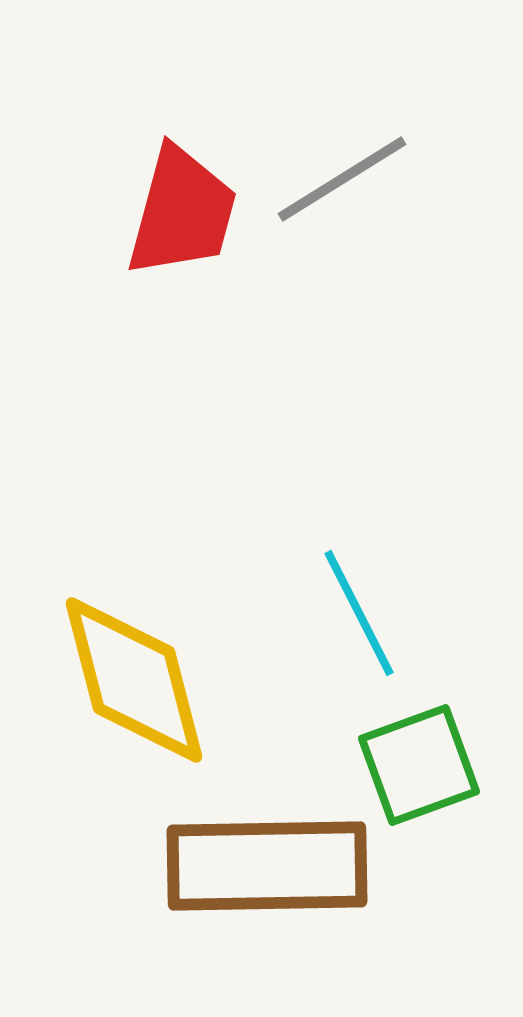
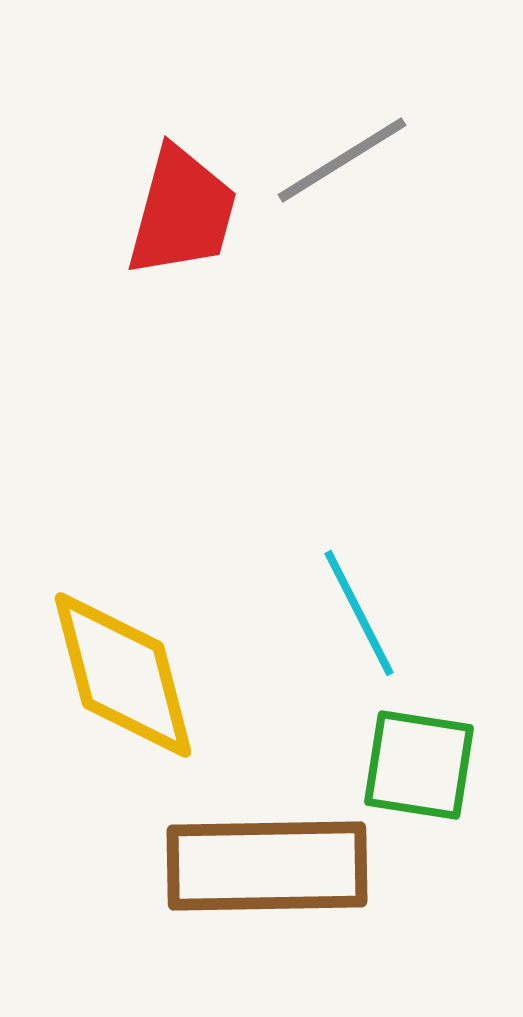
gray line: moved 19 px up
yellow diamond: moved 11 px left, 5 px up
green square: rotated 29 degrees clockwise
